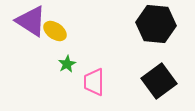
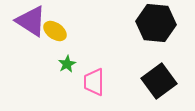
black hexagon: moved 1 px up
